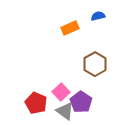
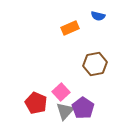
blue semicircle: rotated 152 degrees counterclockwise
brown hexagon: rotated 20 degrees clockwise
purple pentagon: moved 2 px right, 6 px down
gray triangle: rotated 36 degrees clockwise
